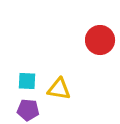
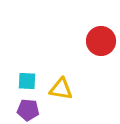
red circle: moved 1 px right, 1 px down
yellow triangle: moved 2 px right
